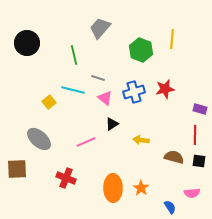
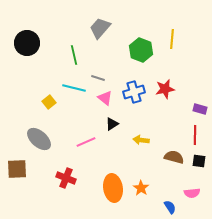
cyan line: moved 1 px right, 2 px up
orange ellipse: rotated 8 degrees counterclockwise
